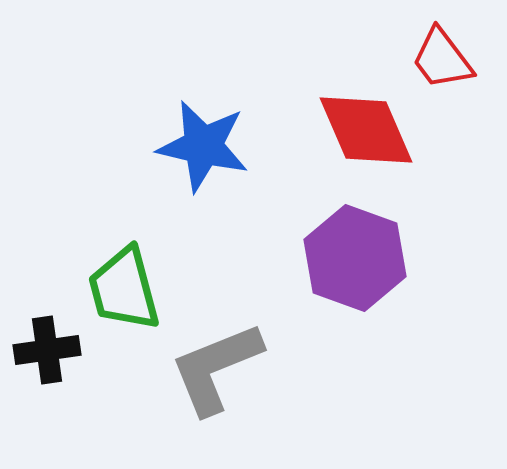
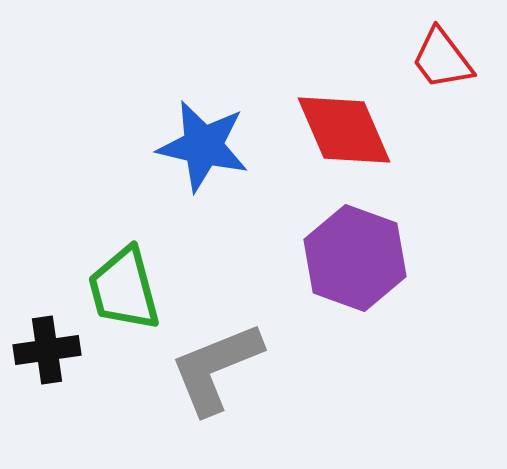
red diamond: moved 22 px left
